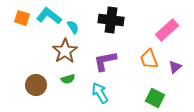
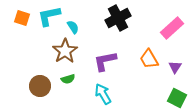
cyan L-shape: rotated 50 degrees counterclockwise
black cross: moved 7 px right, 2 px up; rotated 35 degrees counterclockwise
pink rectangle: moved 5 px right, 2 px up
orange trapezoid: rotated 10 degrees counterclockwise
purple triangle: rotated 16 degrees counterclockwise
brown circle: moved 4 px right, 1 px down
cyan arrow: moved 3 px right, 1 px down
green square: moved 22 px right
